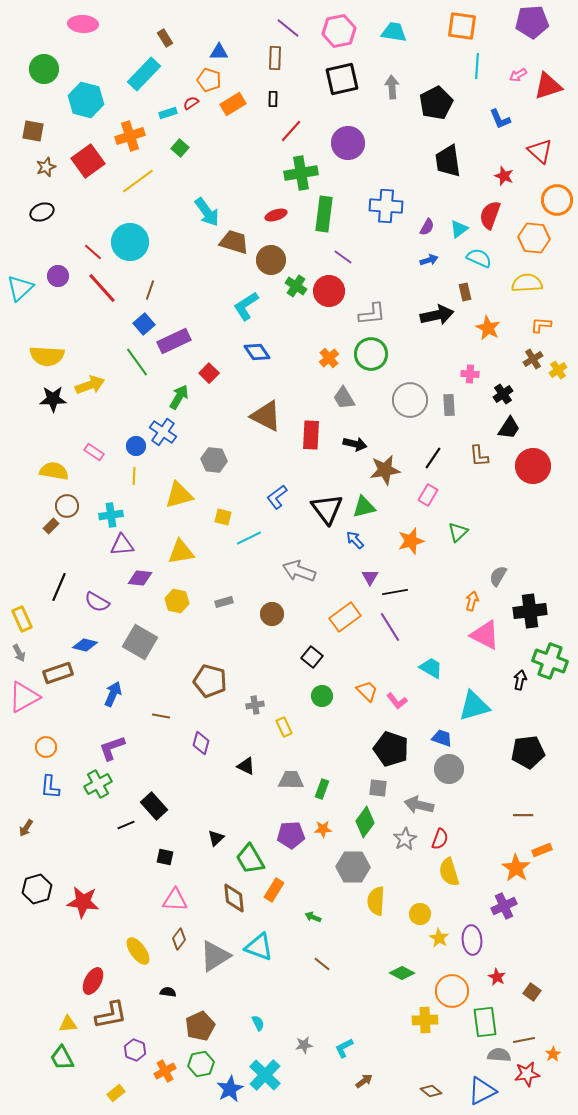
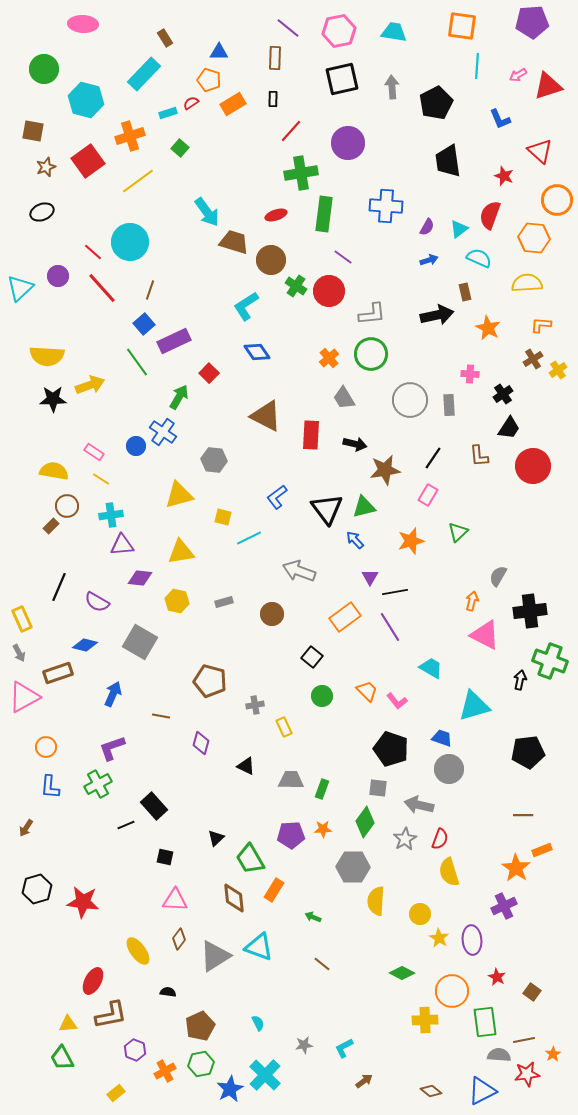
yellow line at (134, 476): moved 33 px left, 3 px down; rotated 60 degrees counterclockwise
